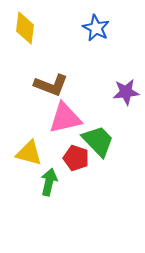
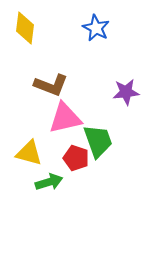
green trapezoid: rotated 24 degrees clockwise
green arrow: rotated 60 degrees clockwise
